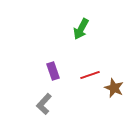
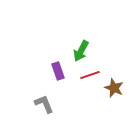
green arrow: moved 22 px down
purple rectangle: moved 5 px right
gray L-shape: rotated 115 degrees clockwise
